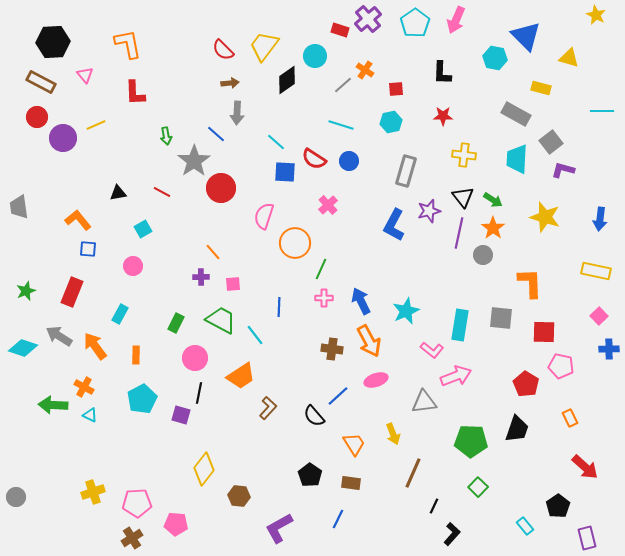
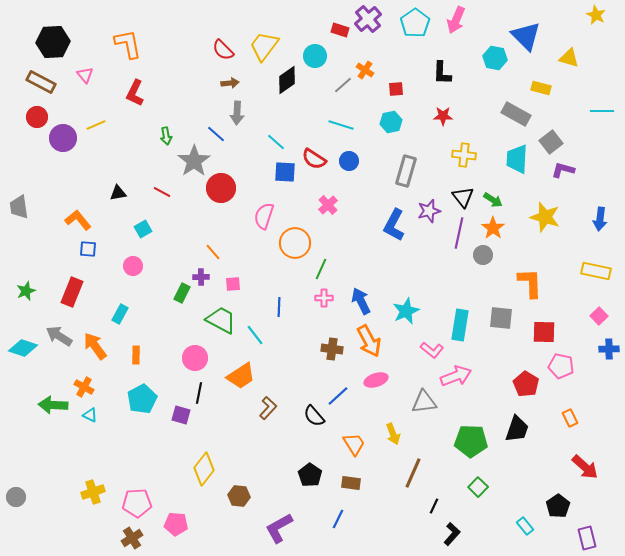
red L-shape at (135, 93): rotated 28 degrees clockwise
green rectangle at (176, 323): moved 6 px right, 30 px up
